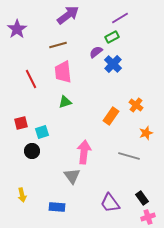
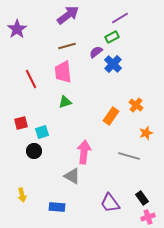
brown line: moved 9 px right, 1 px down
black circle: moved 2 px right
gray triangle: rotated 24 degrees counterclockwise
